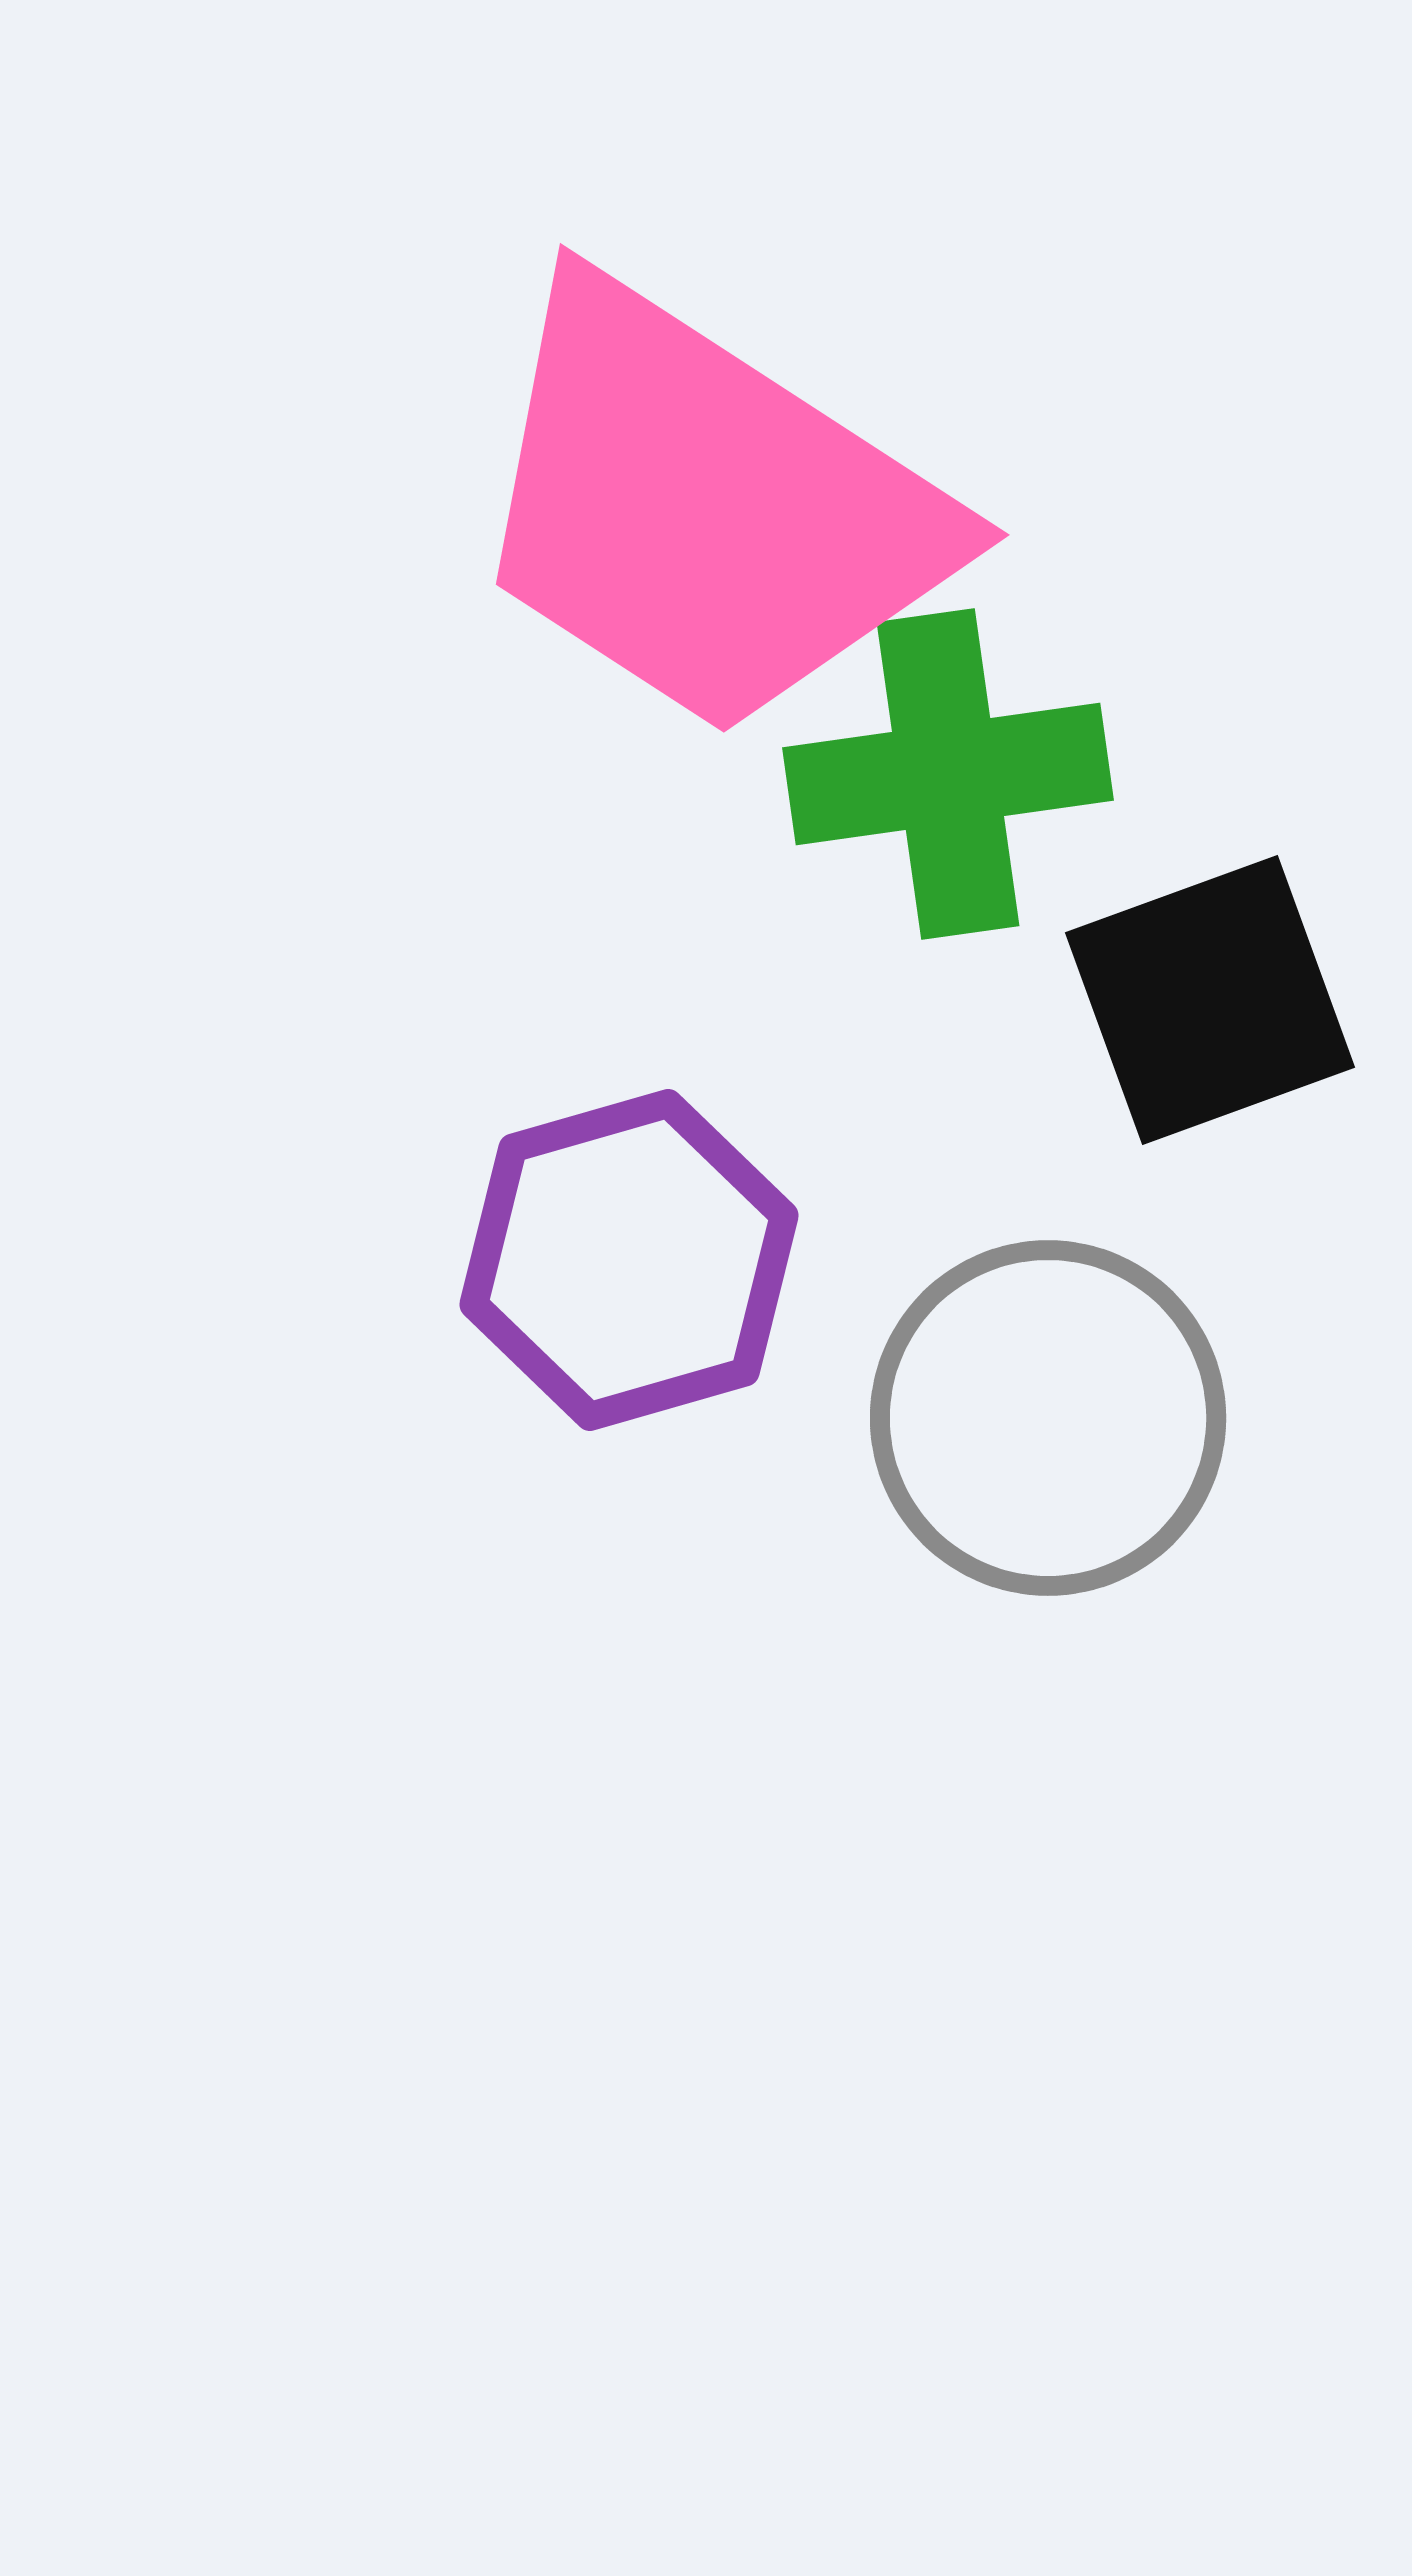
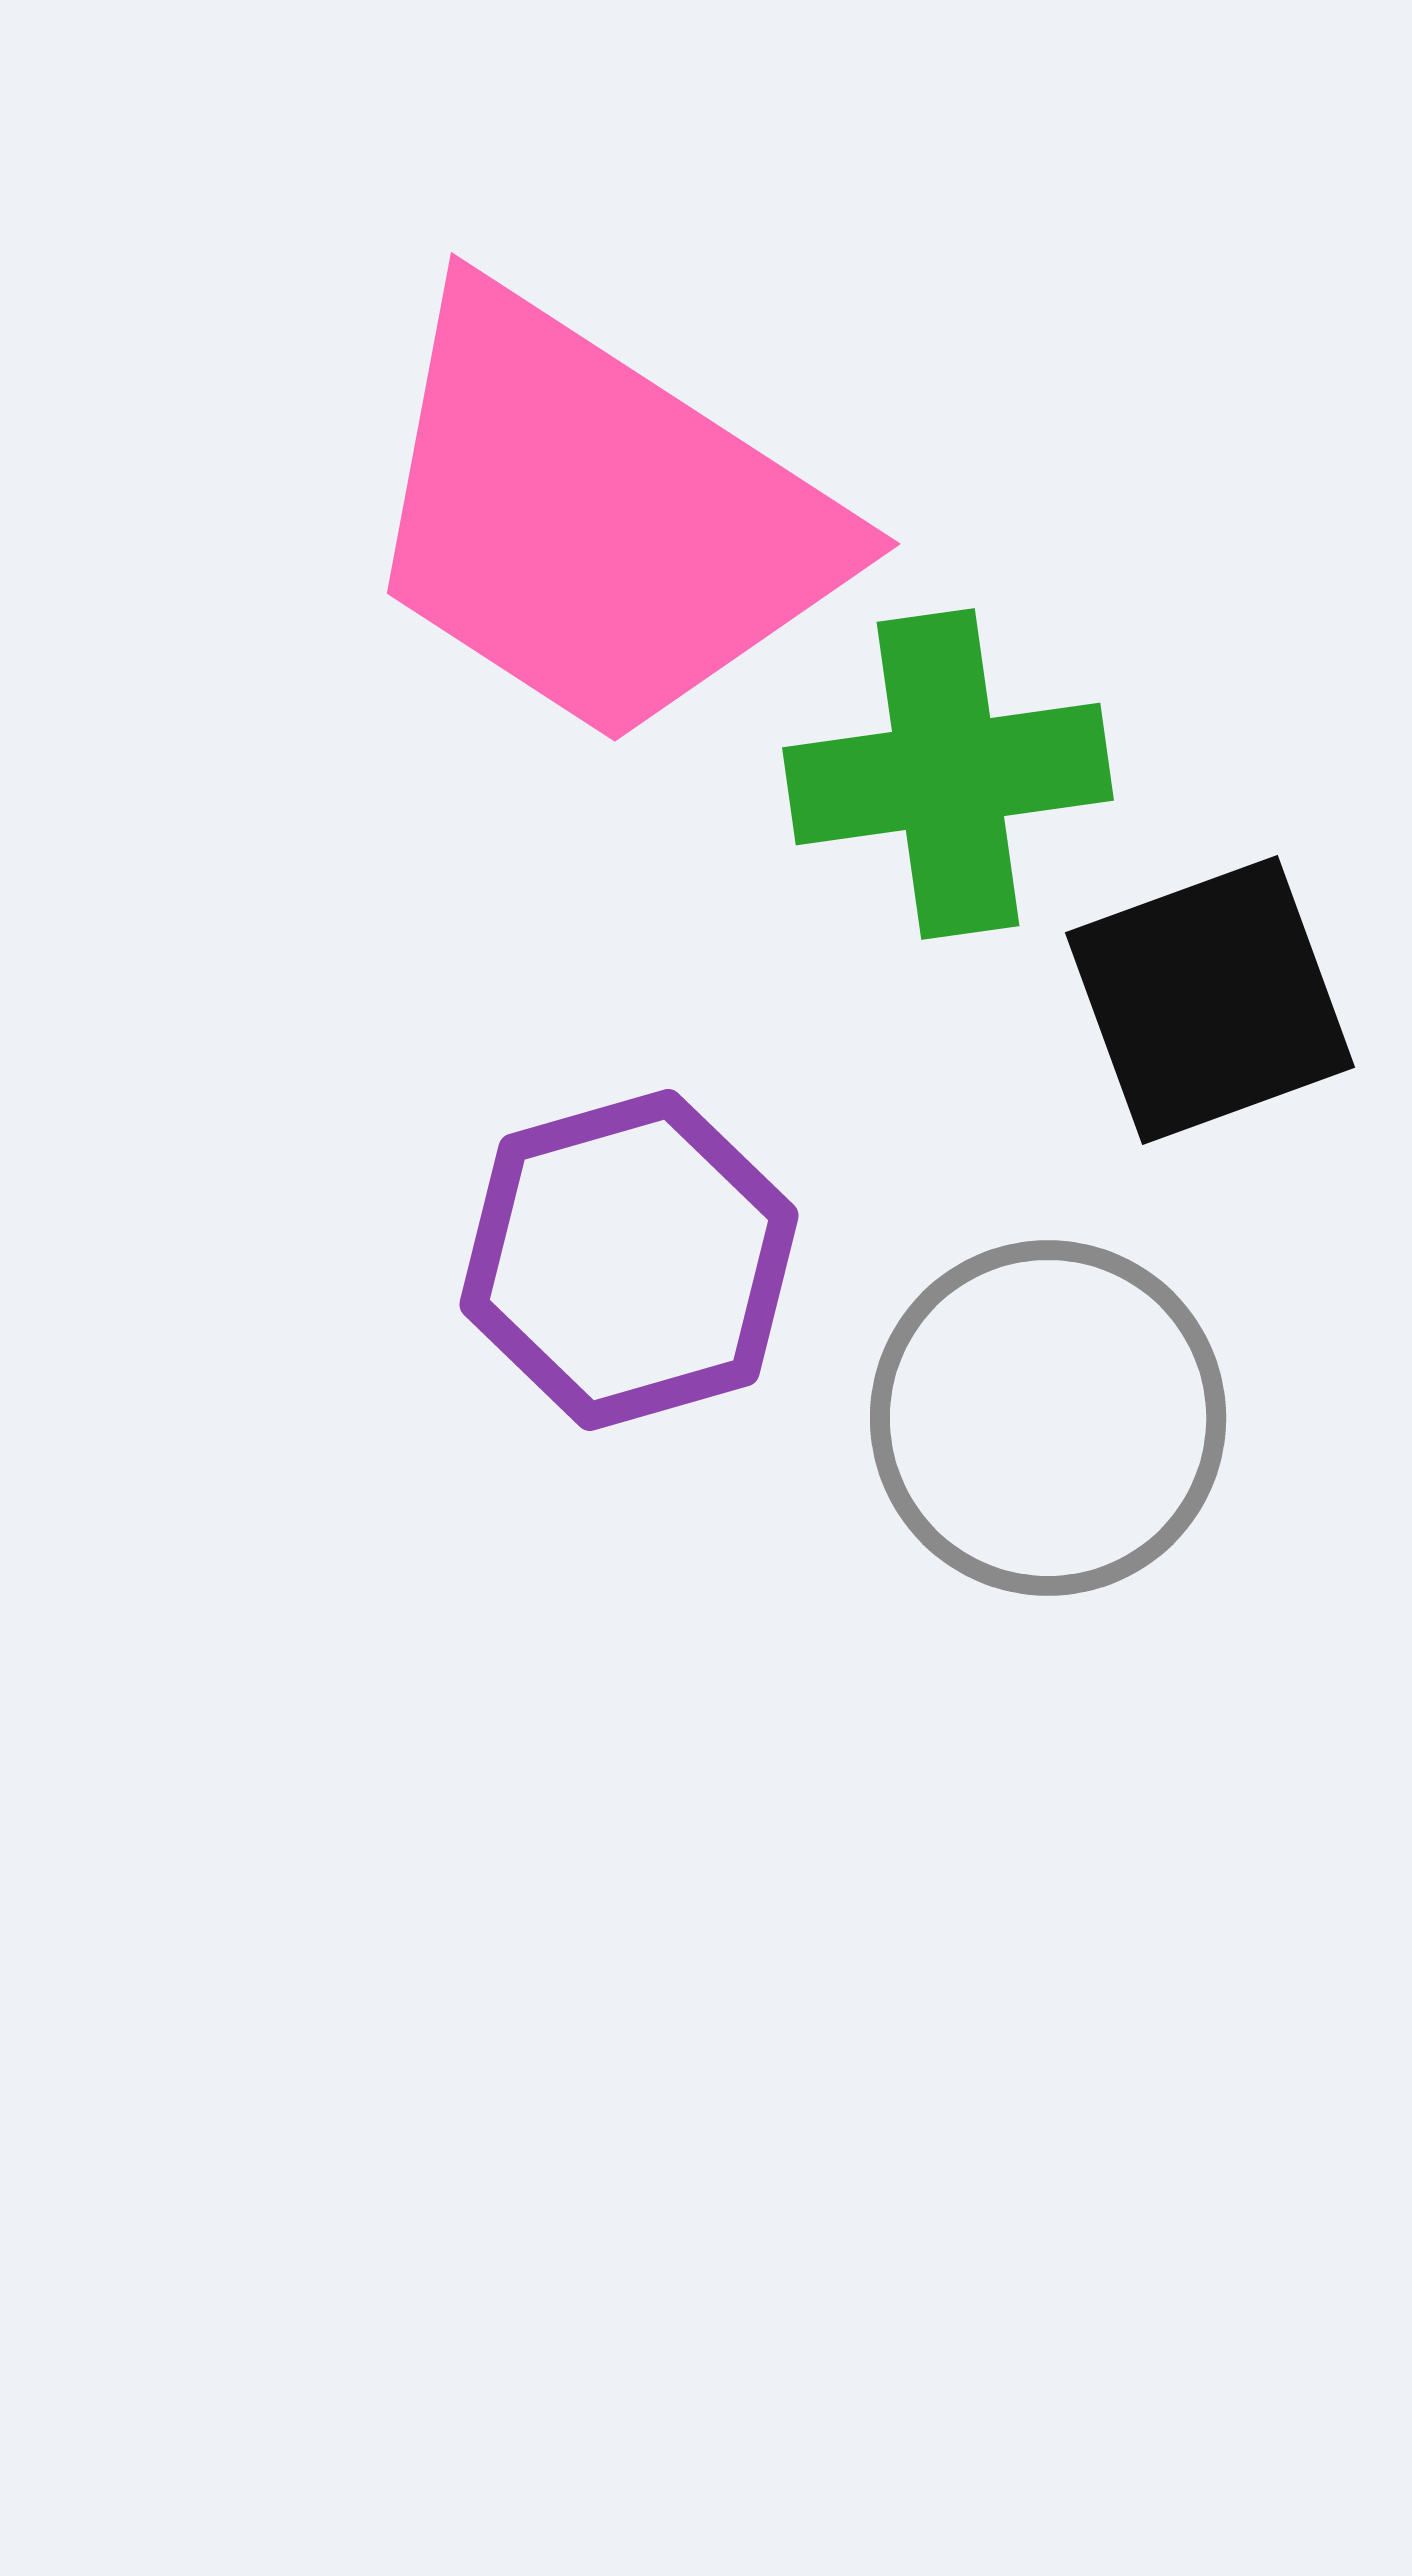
pink trapezoid: moved 109 px left, 9 px down
